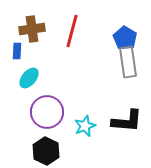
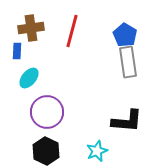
brown cross: moved 1 px left, 1 px up
blue pentagon: moved 3 px up
cyan star: moved 12 px right, 25 px down
